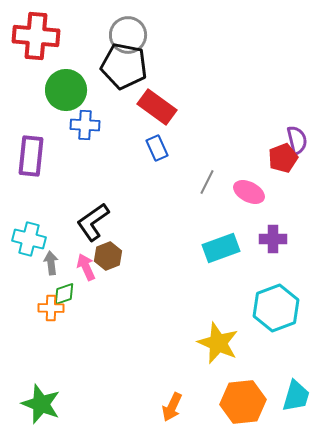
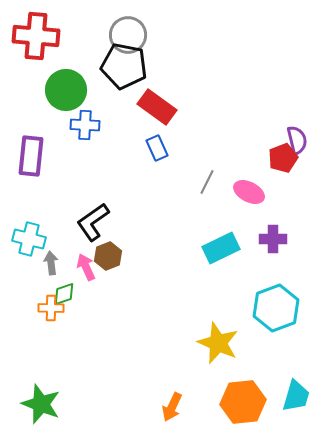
cyan rectangle: rotated 6 degrees counterclockwise
